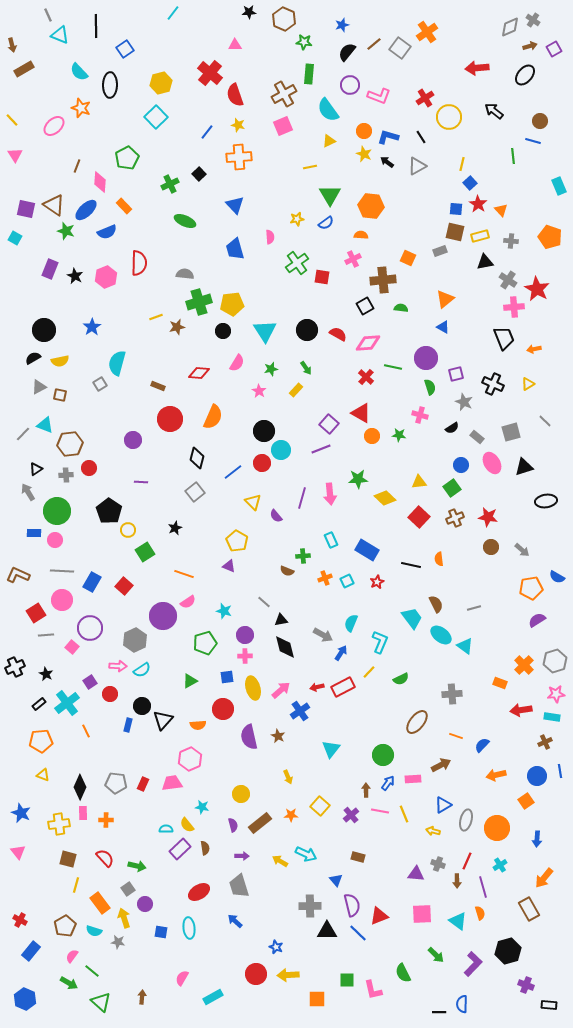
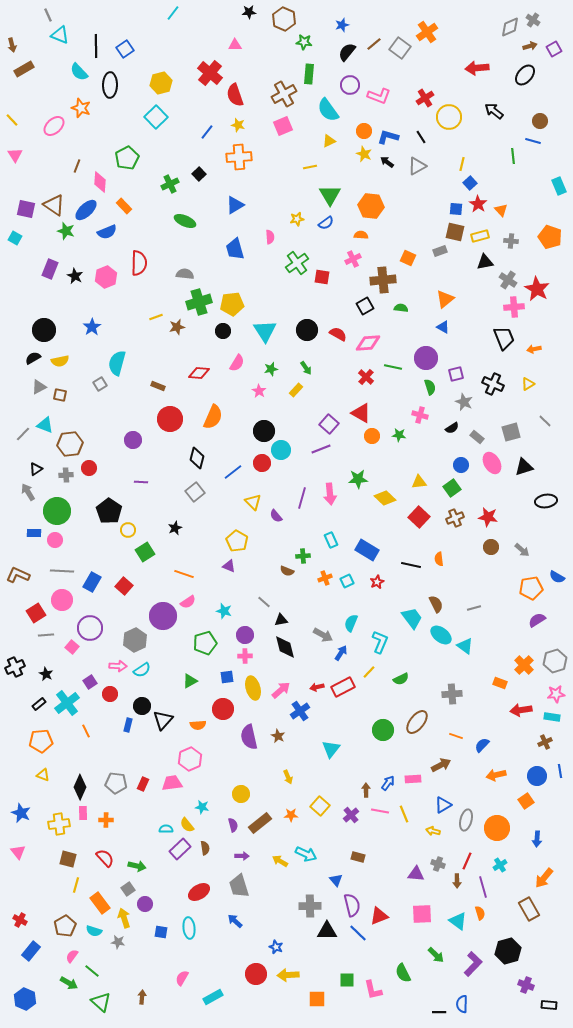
black line at (96, 26): moved 20 px down
blue triangle at (235, 205): rotated 42 degrees clockwise
green circle at (383, 755): moved 25 px up
